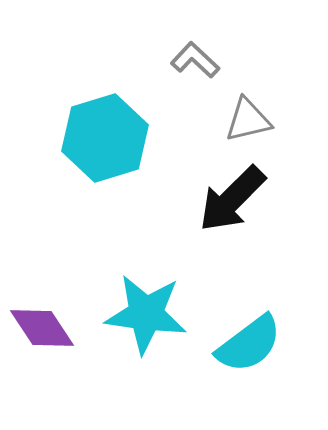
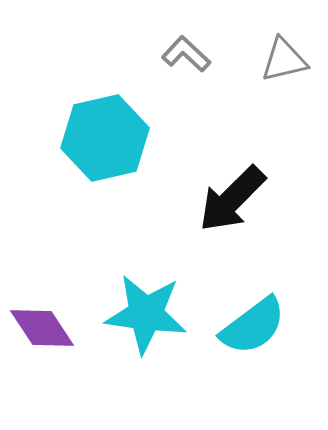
gray L-shape: moved 9 px left, 6 px up
gray triangle: moved 36 px right, 60 px up
cyan hexagon: rotated 4 degrees clockwise
cyan semicircle: moved 4 px right, 18 px up
